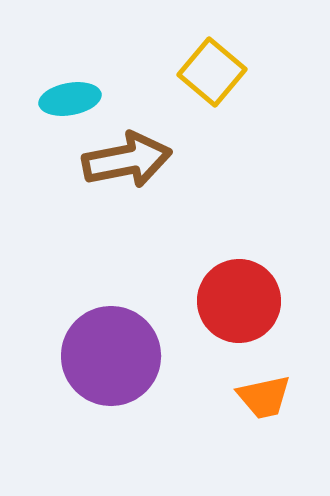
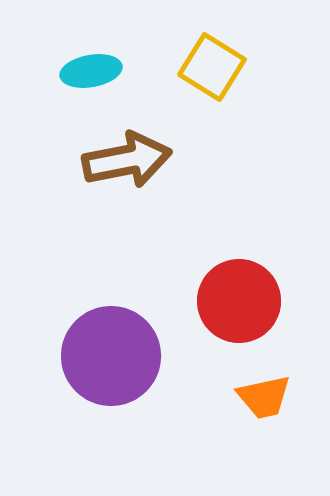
yellow square: moved 5 px up; rotated 8 degrees counterclockwise
cyan ellipse: moved 21 px right, 28 px up
